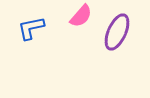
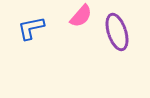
purple ellipse: rotated 42 degrees counterclockwise
